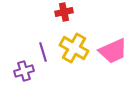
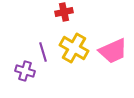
purple cross: moved 1 px right; rotated 36 degrees clockwise
